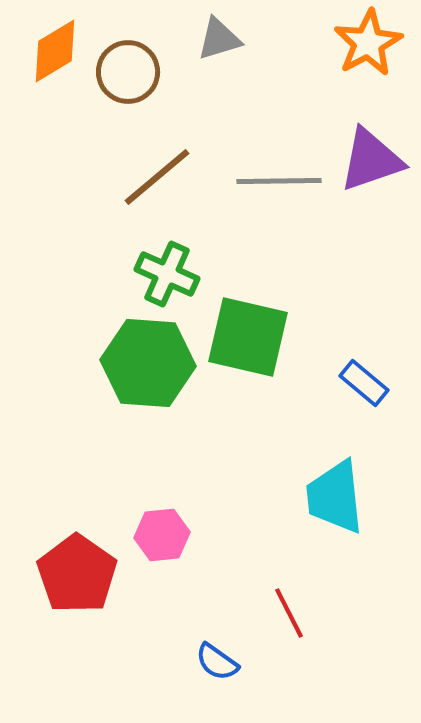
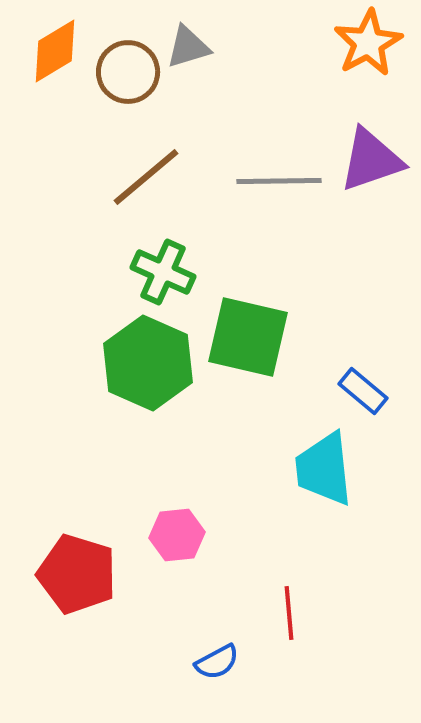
gray triangle: moved 31 px left, 8 px down
brown line: moved 11 px left
green cross: moved 4 px left, 2 px up
green hexagon: rotated 20 degrees clockwise
blue rectangle: moved 1 px left, 8 px down
cyan trapezoid: moved 11 px left, 28 px up
pink hexagon: moved 15 px right
red pentagon: rotated 18 degrees counterclockwise
red line: rotated 22 degrees clockwise
blue semicircle: rotated 63 degrees counterclockwise
